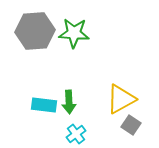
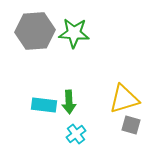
yellow triangle: moved 3 px right; rotated 12 degrees clockwise
gray square: rotated 18 degrees counterclockwise
